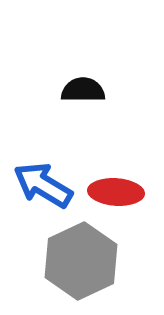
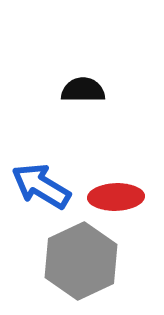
blue arrow: moved 2 px left, 1 px down
red ellipse: moved 5 px down; rotated 6 degrees counterclockwise
